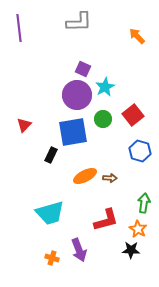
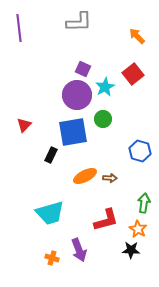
red square: moved 41 px up
